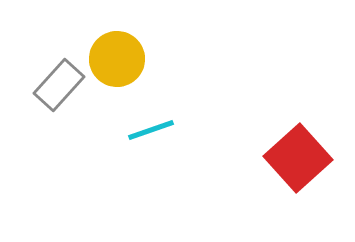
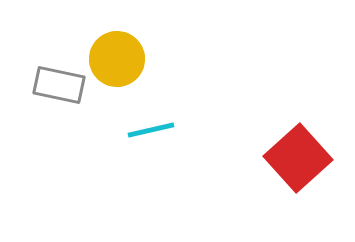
gray rectangle: rotated 60 degrees clockwise
cyan line: rotated 6 degrees clockwise
